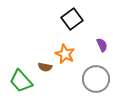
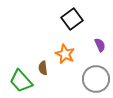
purple semicircle: moved 2 px left
brown semicircle: moved 2 px left, 1 px down; rotated 72 degrees clockwise
